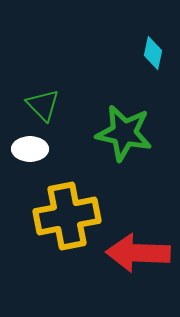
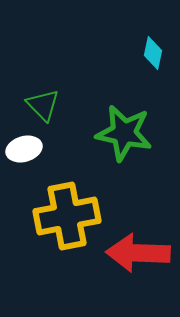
white ellipse: moved 6 px left; rotated 16 degrees counterclockwise
